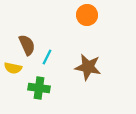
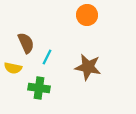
brown semicircle: moved 1 px left, 2 px up
